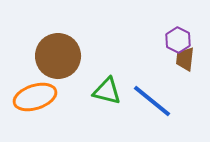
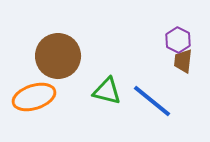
brown trapezoid: moved 2 px left, 2 px down
orange ellipse: moved 1 px left
